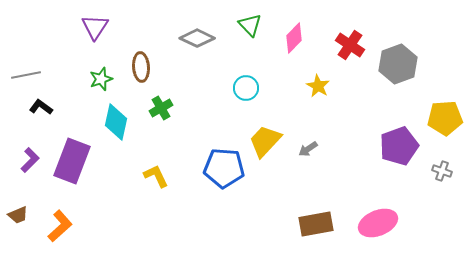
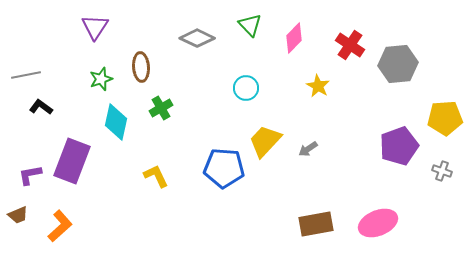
gray hexagon: rotated 15 degrees clockwise
purple L-shape: moved 15 px down; rotated 145 degrees counterclockwise
